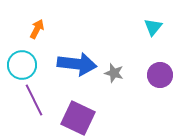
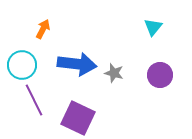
orange arrow: moved 6 px right
